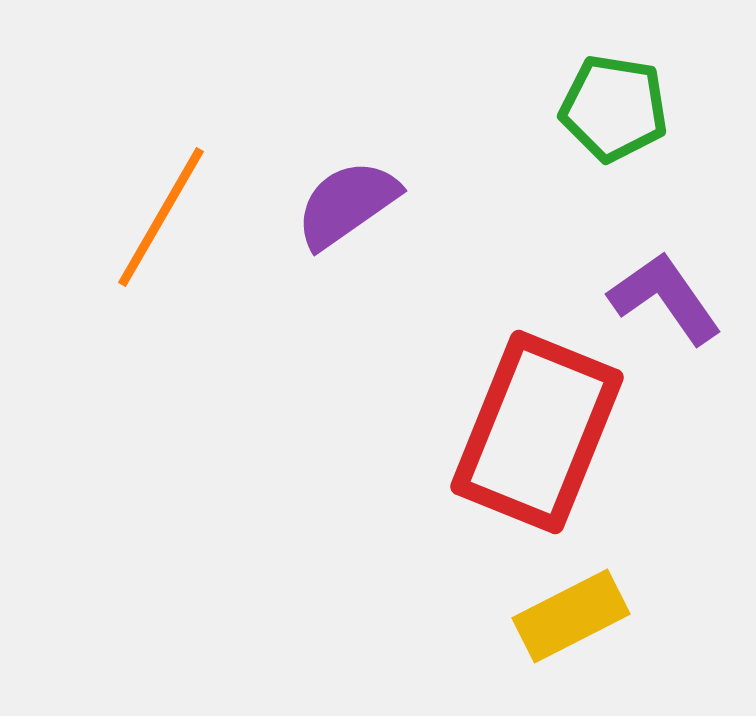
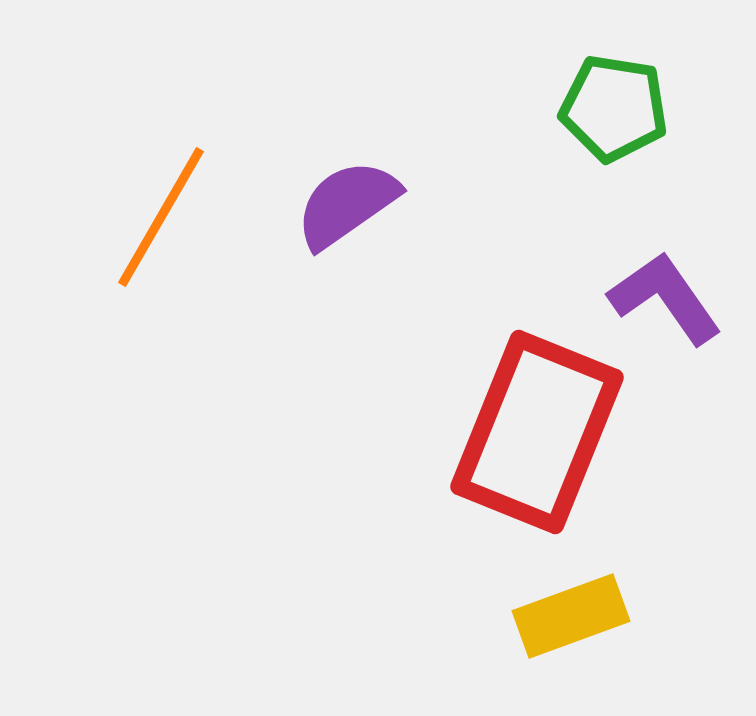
yellow rectangle: rotated 7 degrees clockwise
